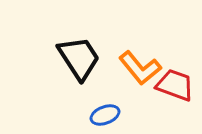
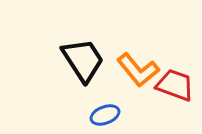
black trapezoid: moved 4 px right, 2 px down
orange L-shape: moved 2 px left, 2 px down
